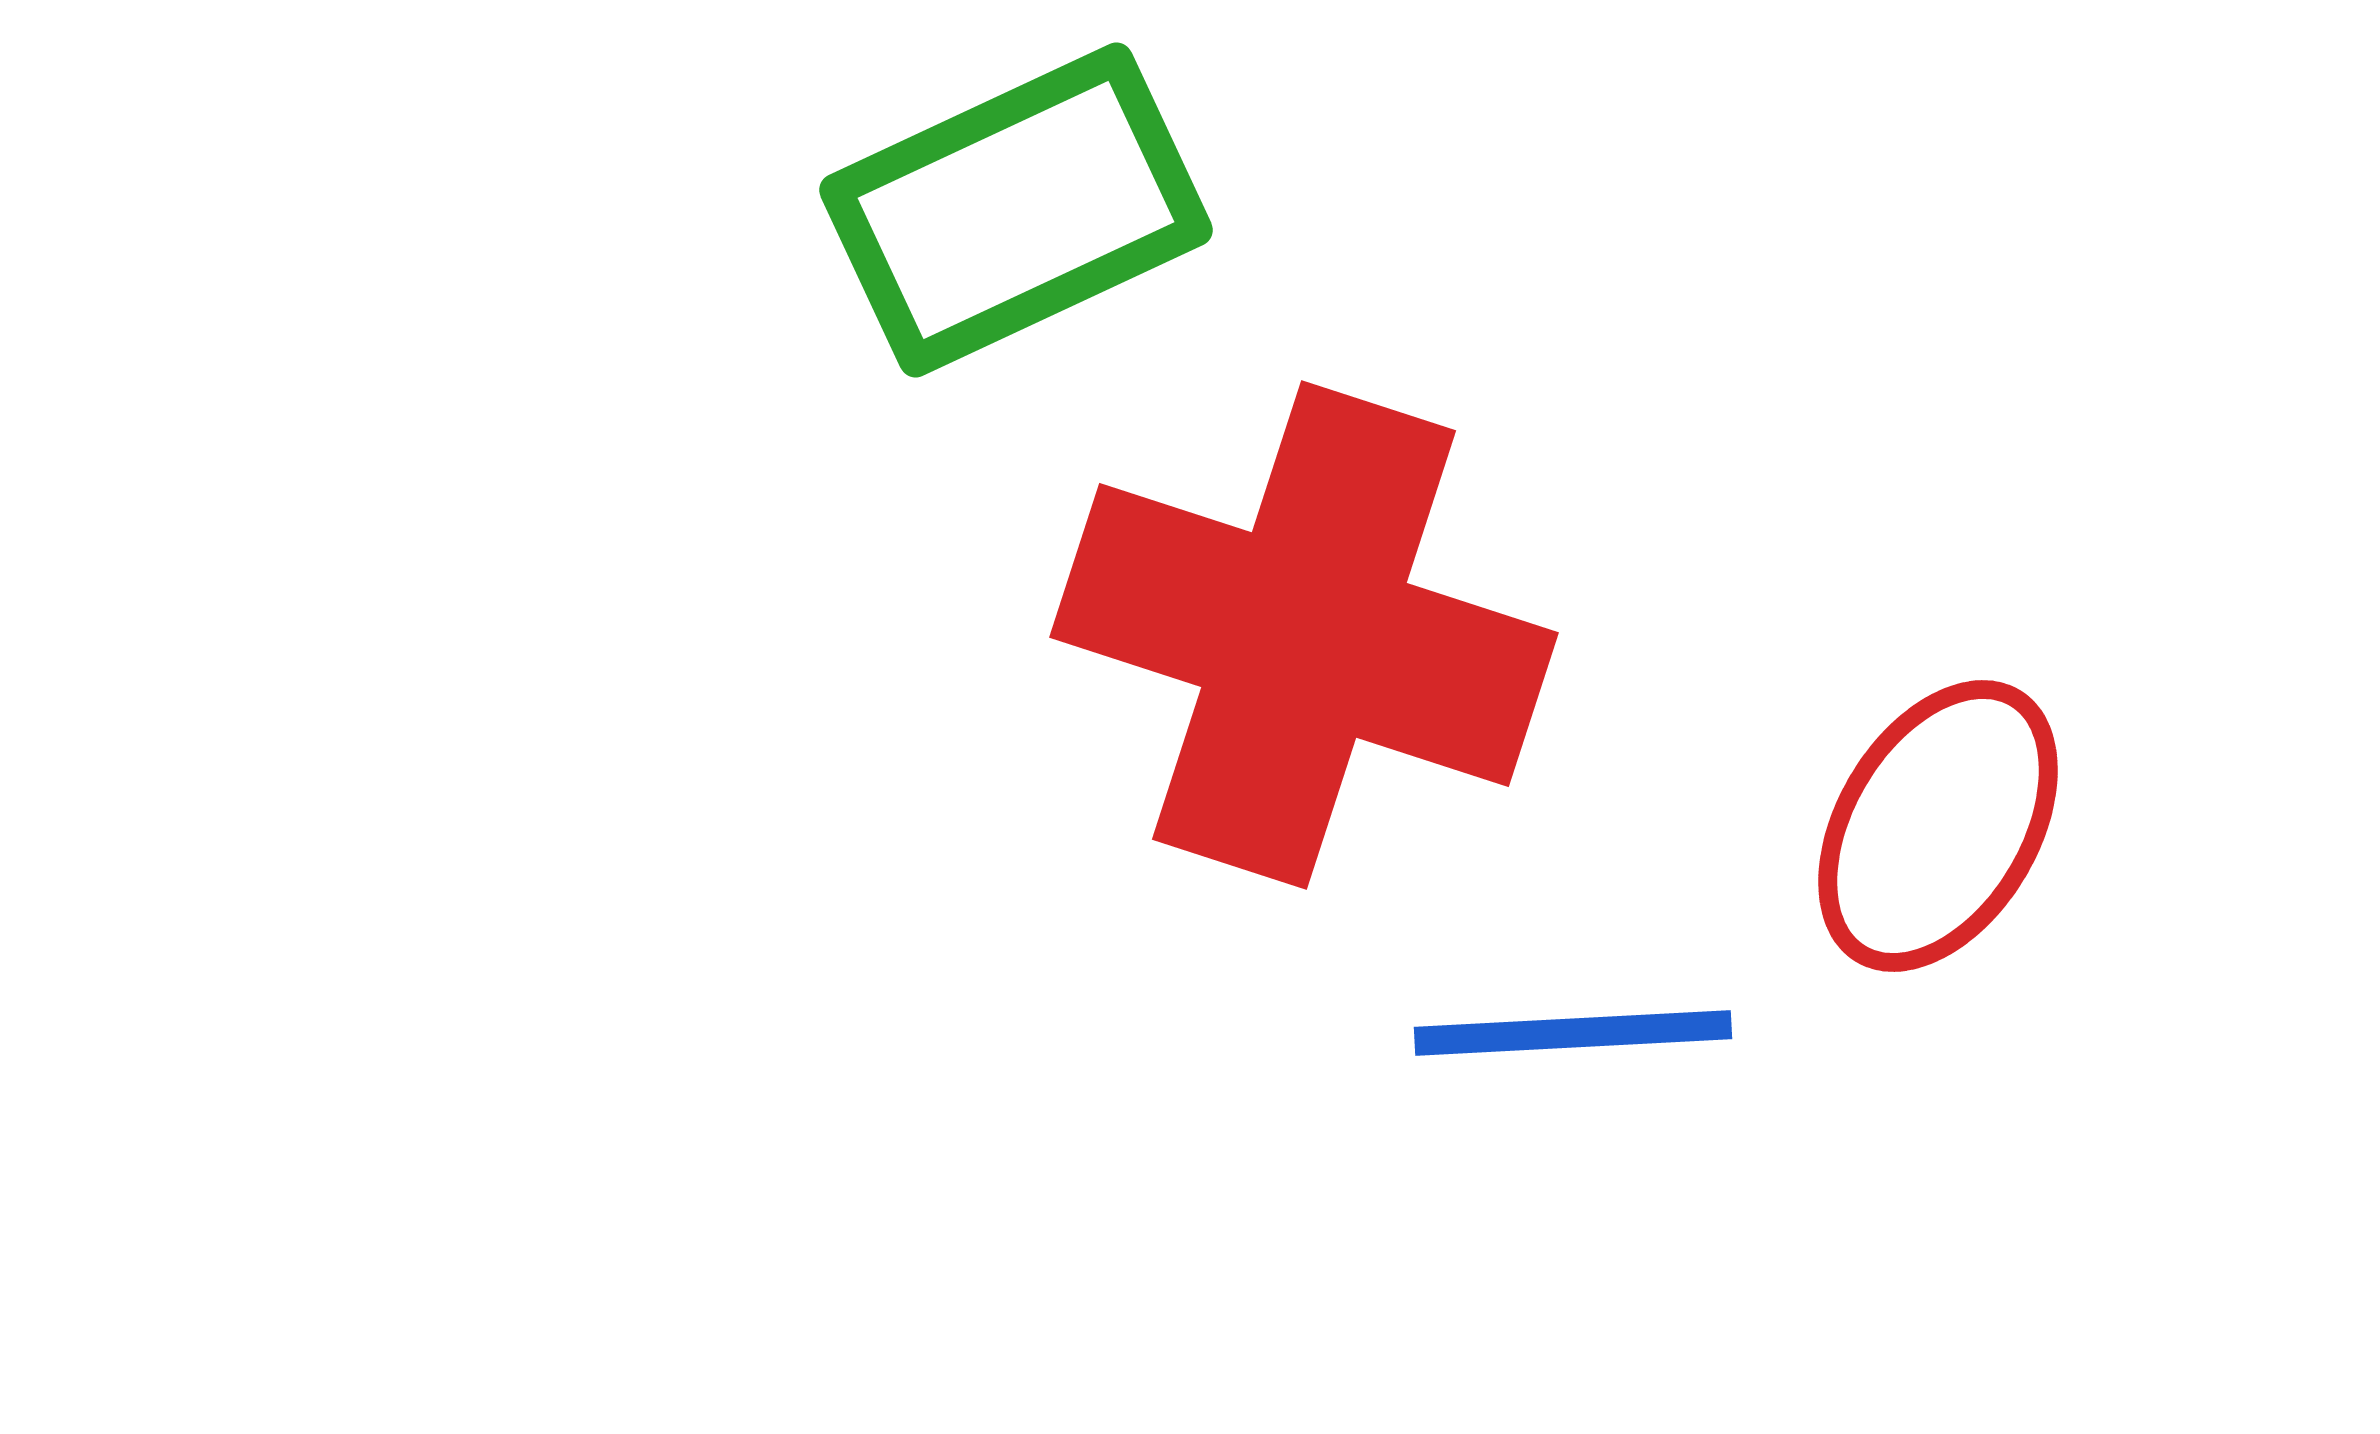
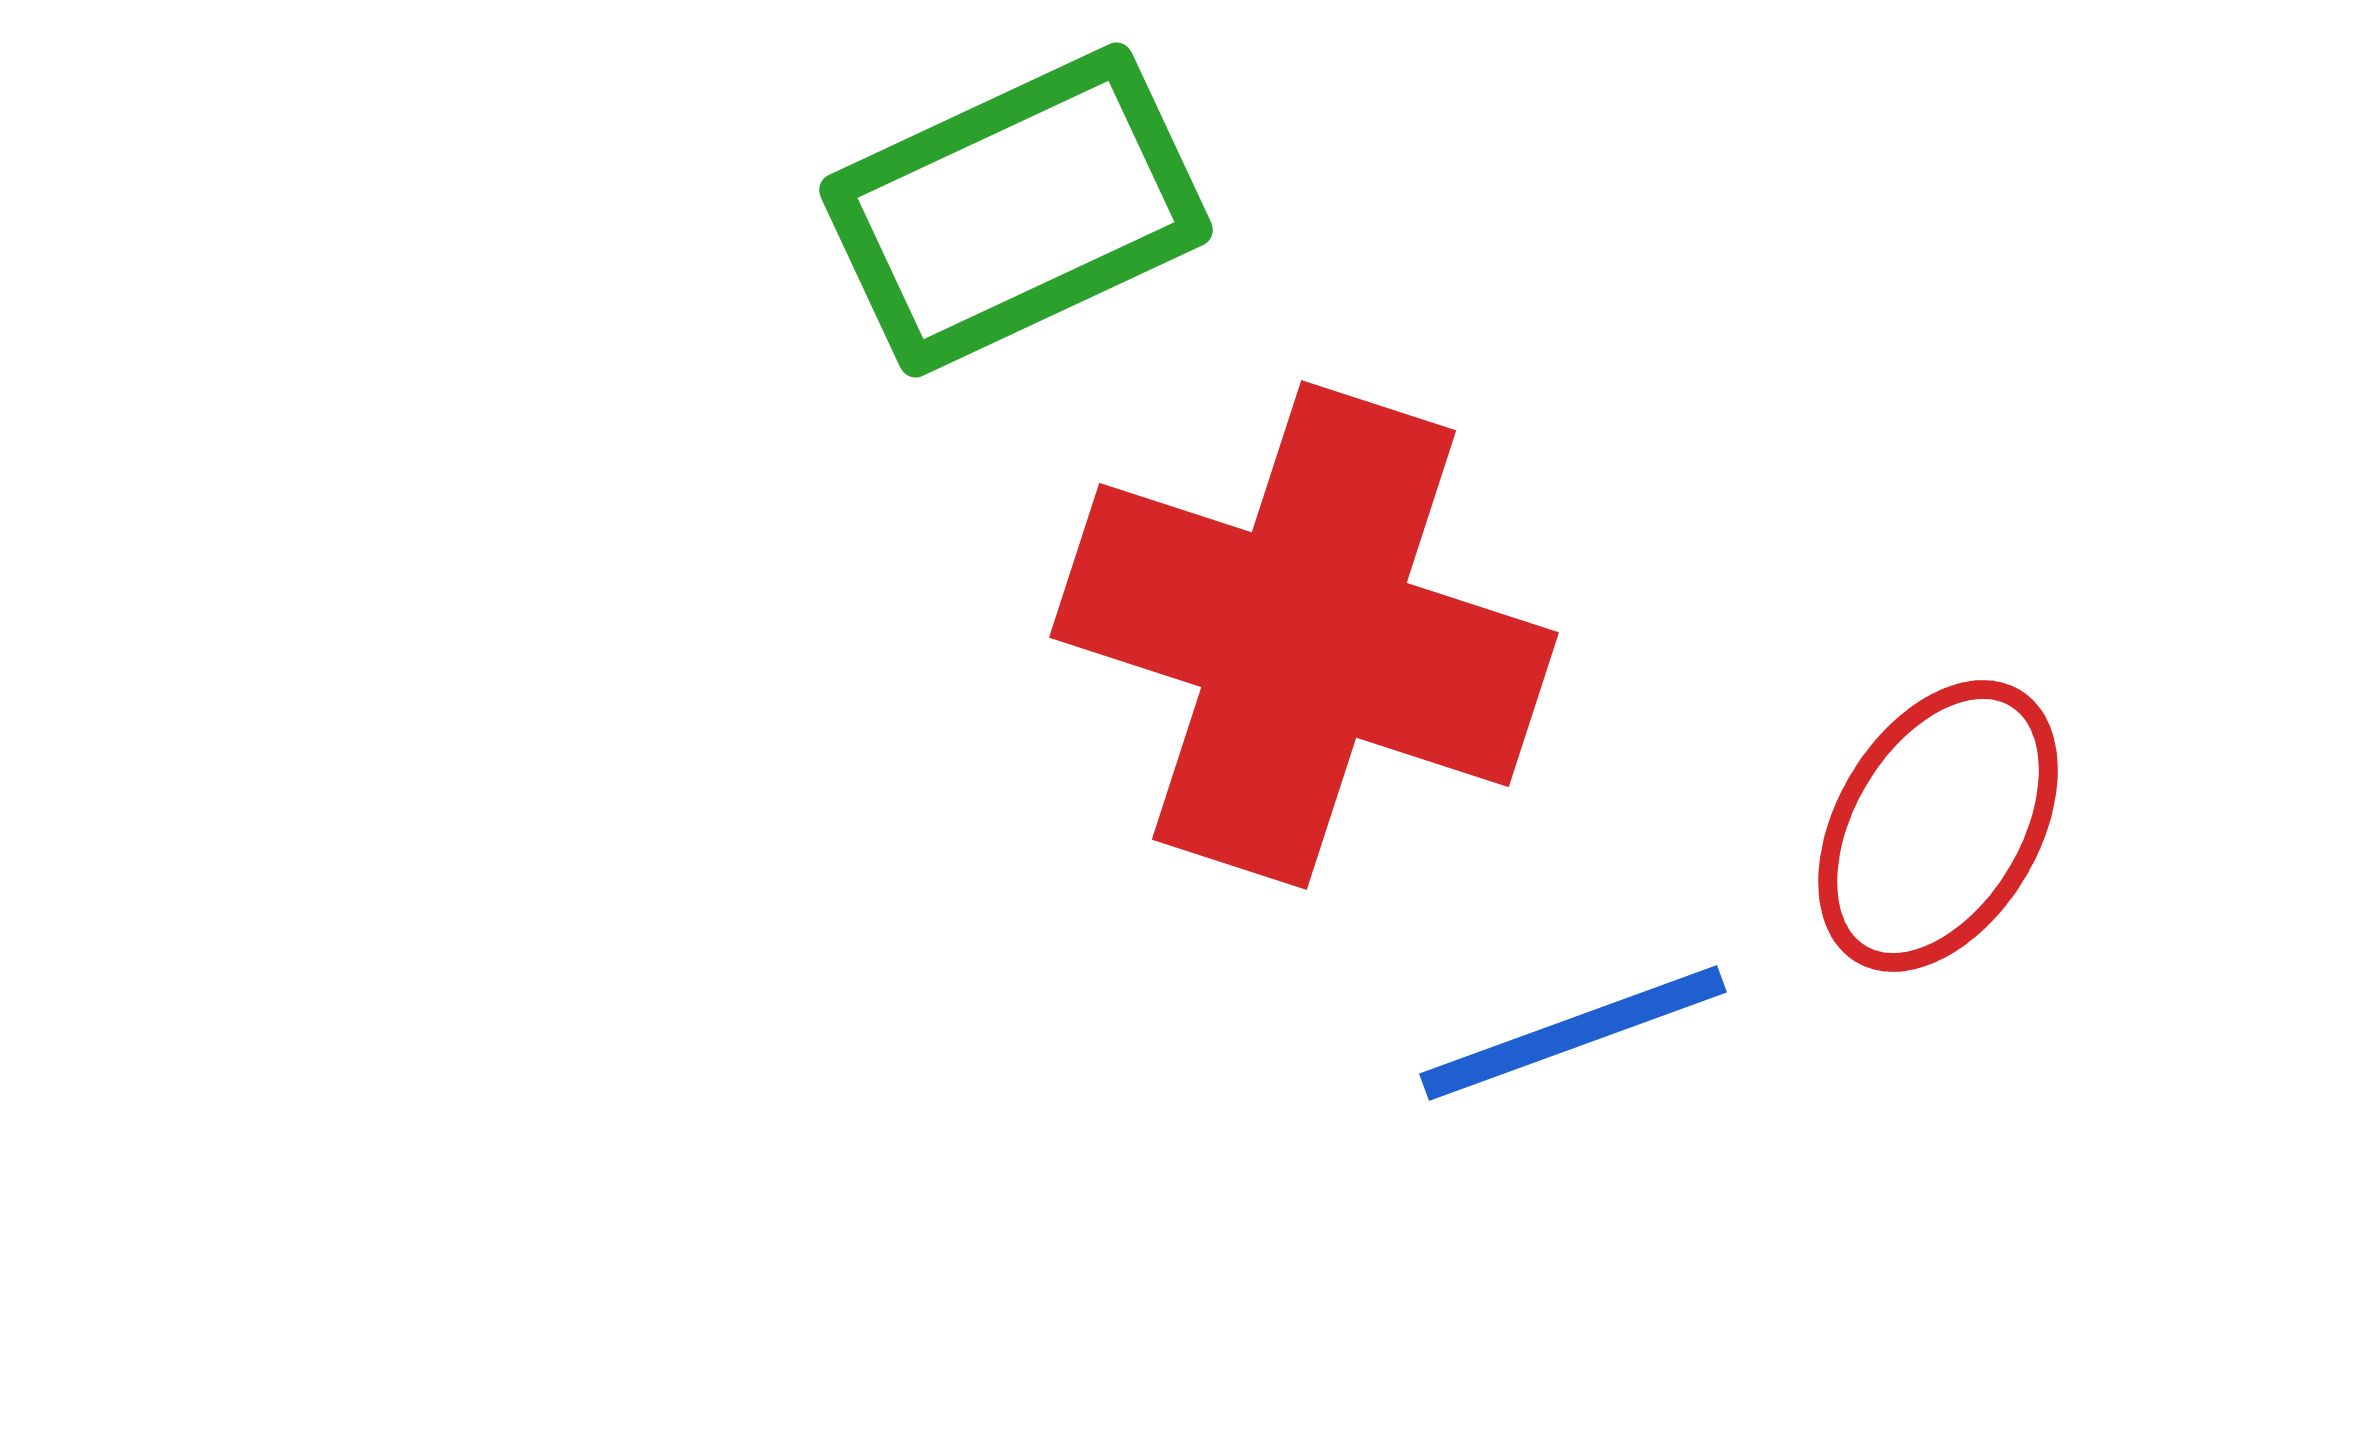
blue line: rotated 17 degrees counterclockwise
